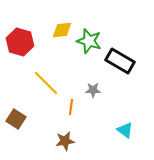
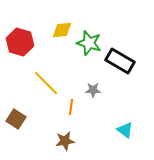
green star: moved 2 px down
